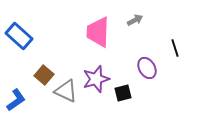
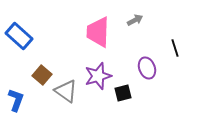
purple ellipse: rotated 10 degrees clockwise
brown square: moved 2 px left
purple star: moved 2 px right, 3 px up
gray triangle: rotated 10 degrees clockwise
blue L-shape: rotated 35 degrees counterclockwise
